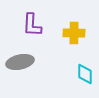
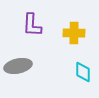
gray ellipse: moved 2 px left, 4 px down
cyan diamond: moved 2 px left, 2 px up
